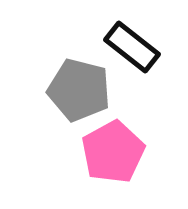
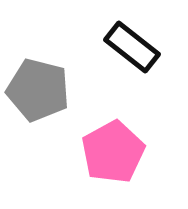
gray pentagon: moved 41 px left
